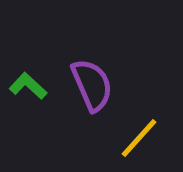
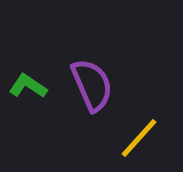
green L-shape: rotated 9 degrees counterclockwise
